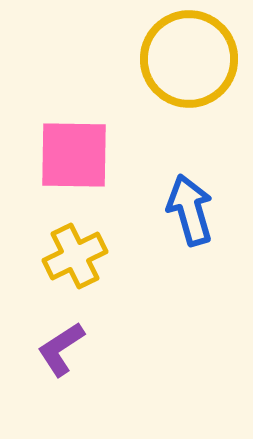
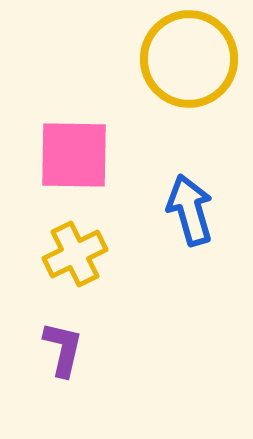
yellow cross: moved 2 px up
purple L-shape: moved 2 px right; rotated 136 degrees clockwise
